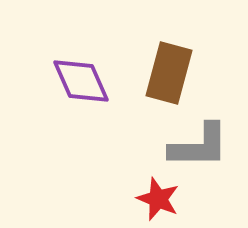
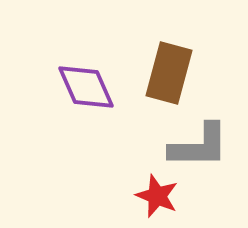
purple diamond: moved 5 px right, 6 px down
red star: moved 1 px left, 3 px up
